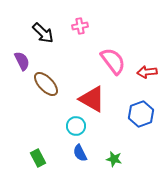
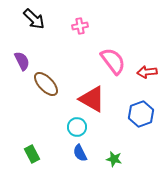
black arrow: moved 9 px left, 14 px up
cyan circle: moved 1 px right, 1 px down
green rectangle: moved 6 px left, 4 px up
